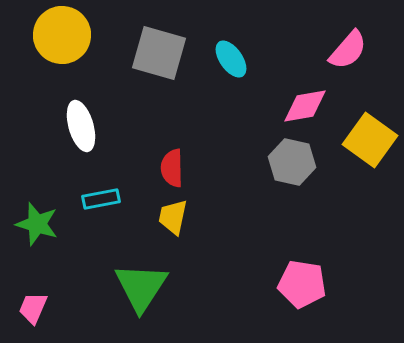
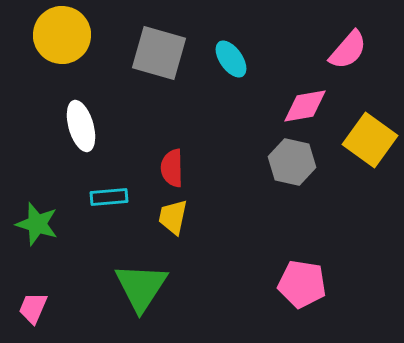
cyan rectangle: moved 8 px right, 2 px up; rotated 6 degrees clockwise
